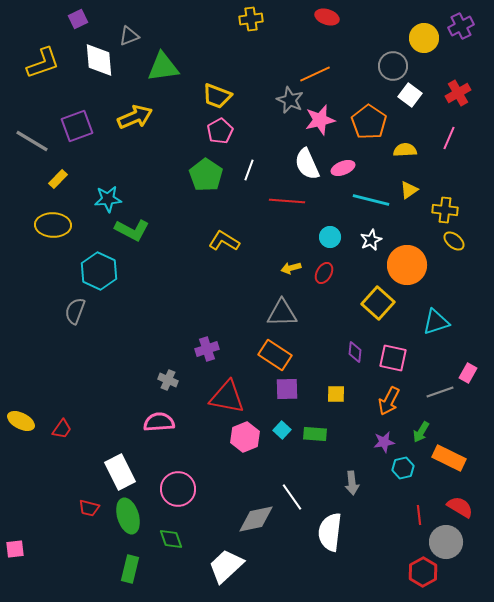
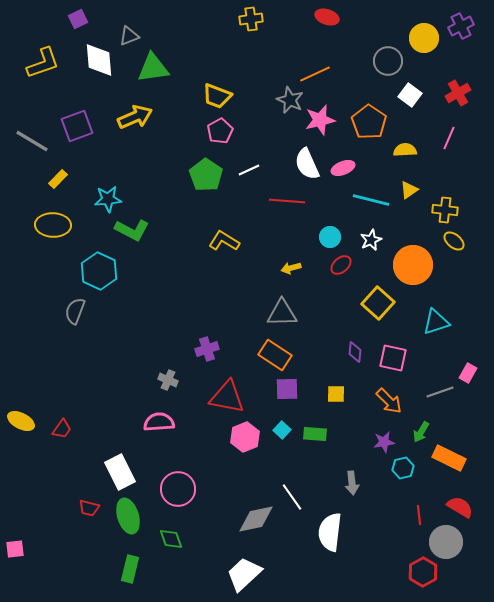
gray circle at (393, 66): moved 5 px left, 5 px up
green triangle at (163, 67): moved 10 px left, 1 px down
white line at (249, 170): rotated 45 degrees clockwise
orange circle at (407, 265): moved 6 px right
red ellipse at (324, 273): moved 17 px right, 8 px up; rotated 20 degrees clockwise
orange arrow at (389, 401): rotated 72 degrees counterclockwise
white trapezoid at (226, 566): moved 18 px right, 8 px down
